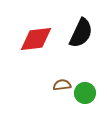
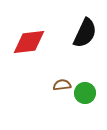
black semicircle: moved 4 px right
red diamond: moved 7 px left, 3 px down
